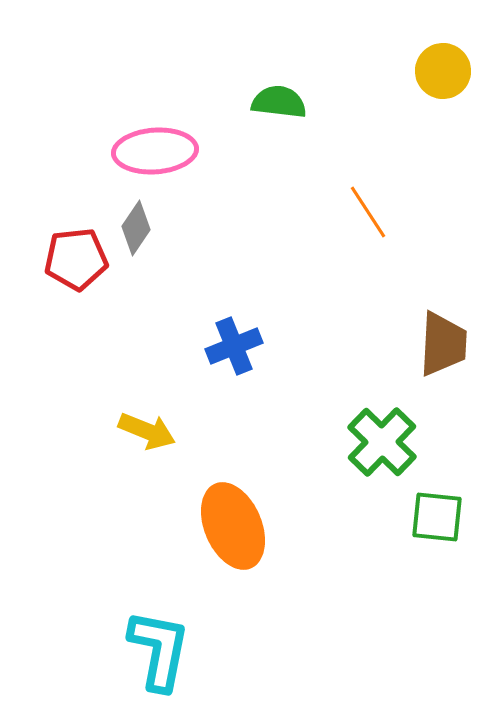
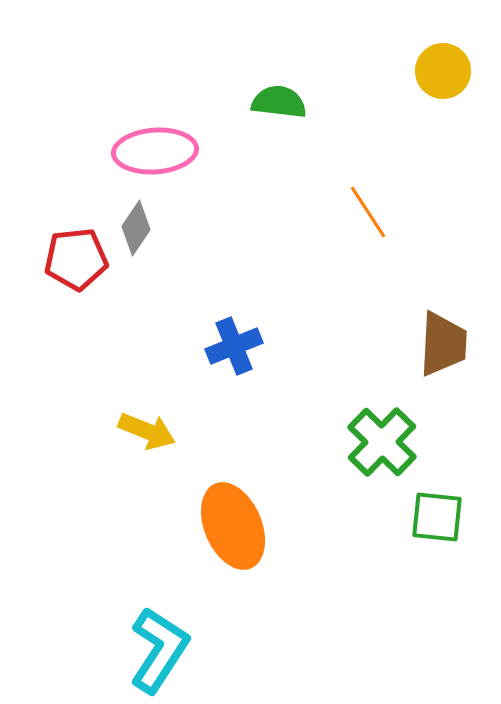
cyan L-shape: rotated 22 degrees clockwise
